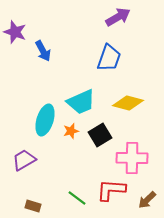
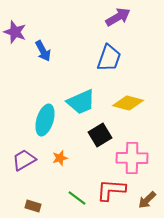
orange star: moved 11 px left, 27 px down
